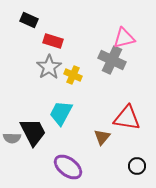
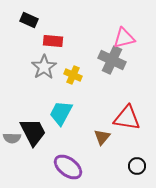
red rectangle: rotated 12 degrees counterclockwise
gray star: moved 5 px left
